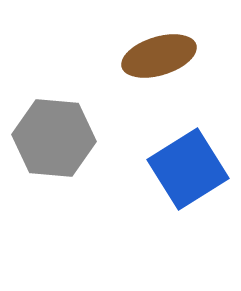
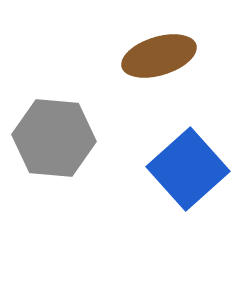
blue square: rotated 10 degrees counterclockwise
